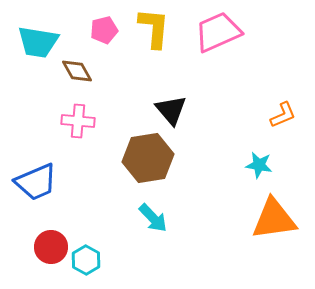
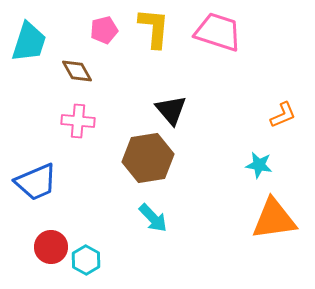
pink trapezoid: rotated 42 degrees clockwise
cyan trapezoid: moved 9 px left; rotated 81 degrees counterclockwise
